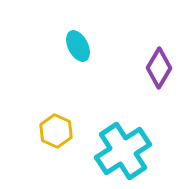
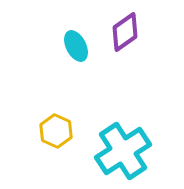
cyan ellipse: moved 2 px left
purple diamond: moved 34 px left, 36 px up; rotated 24 degrees clockwise
